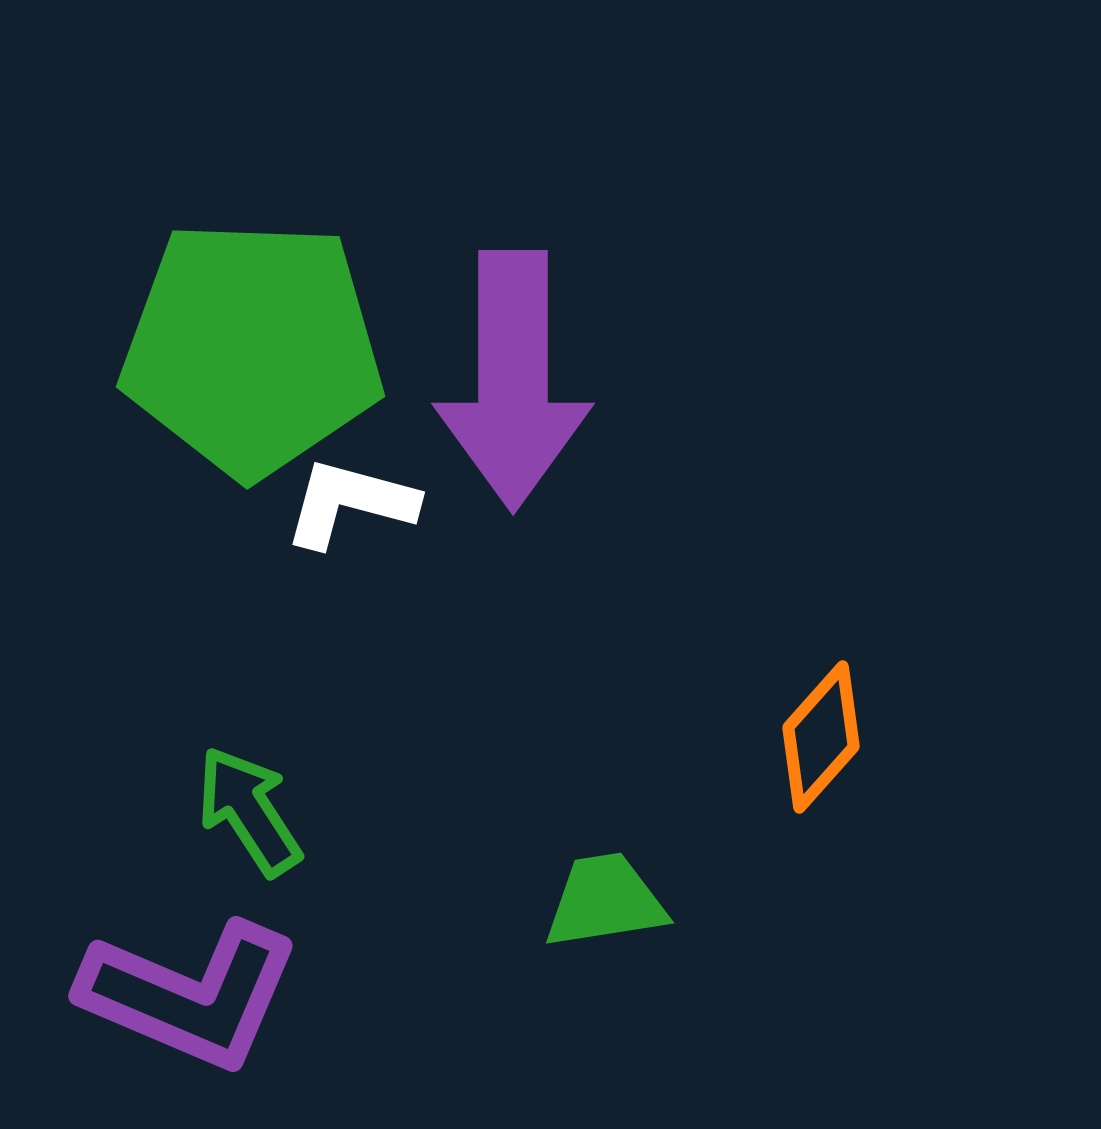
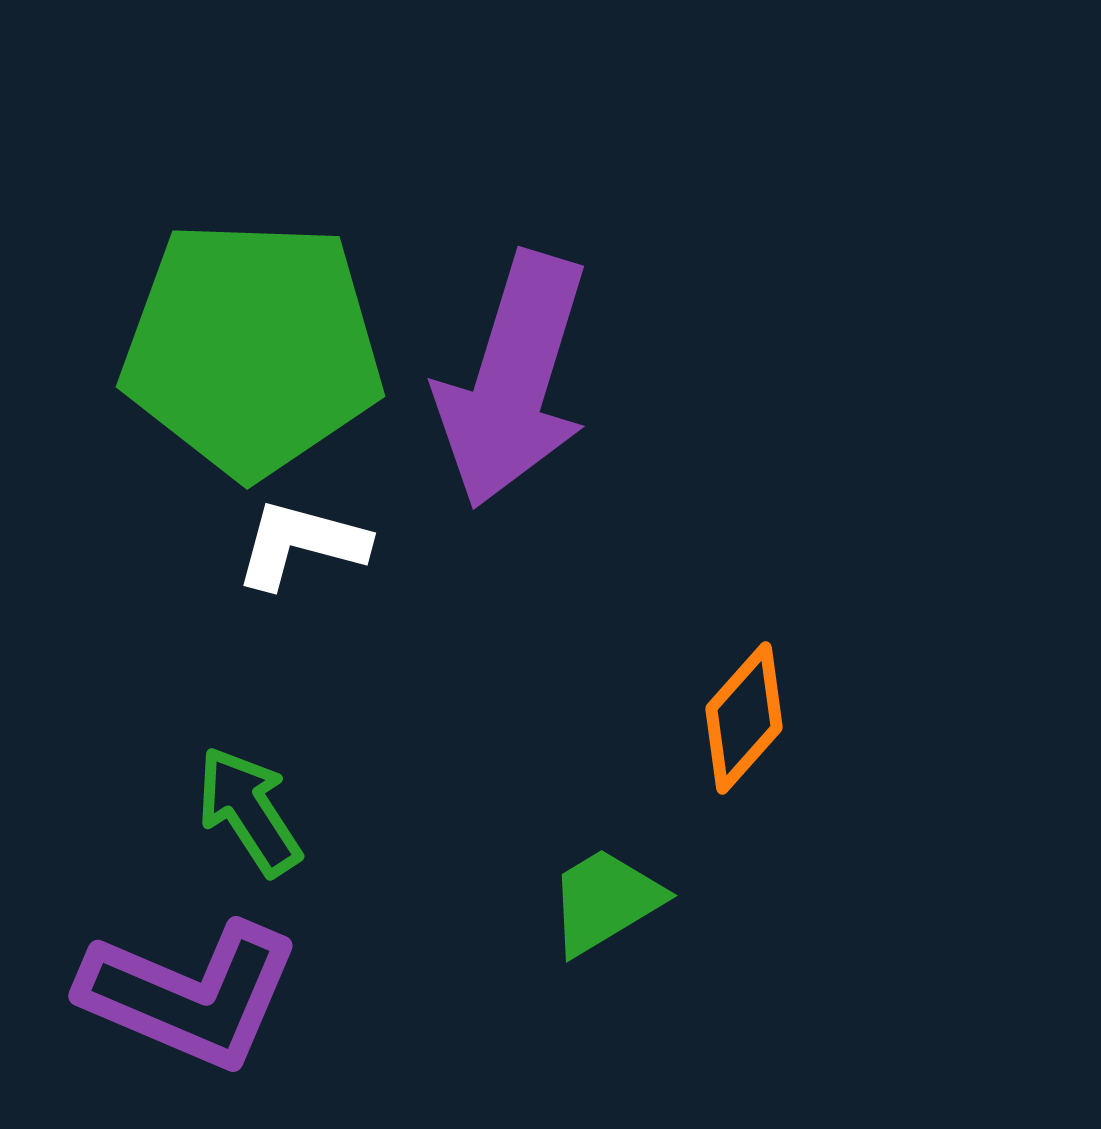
purple arrow: rotated 17 degrees clockwise
white L-shape: moved 49 px left, 41 px down
orange diamond: moved 77 px left, 19 px up
green trapezoid: rotated 22 degrees counterclockwise
